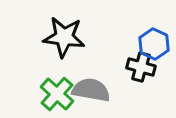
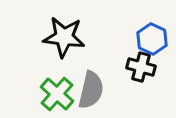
blue hexagon: moved 2 px left, 5 px up
gray semicircle: rotated 93 degrees clockwise
